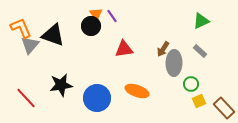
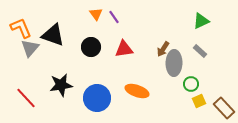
purple line: moved 2 px right, 1 px down
black circle: moved 21 px down
gray triangle: moved 3 px down
